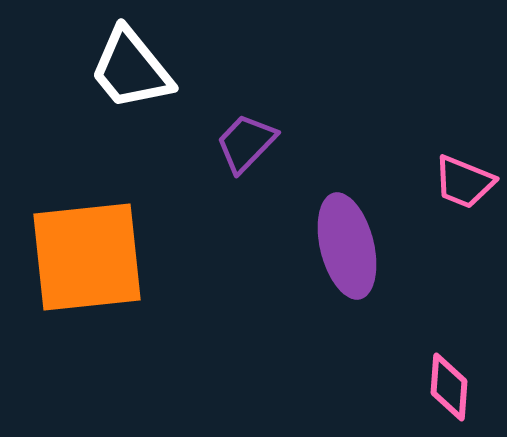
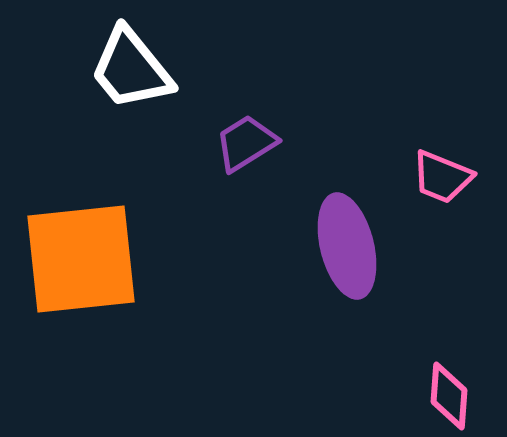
purple trapezoid: rotated 14 degrees clockwise
pink trapezoid: moved 22 px left, 5 px up
orange square: moved 6 px left, 2 px down
pink diamond: moved 9 px down
